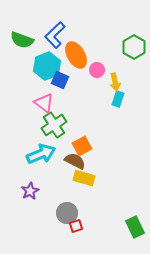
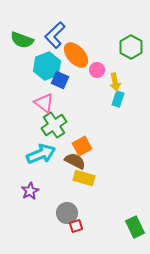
green hexagon: moved 3 px left
orange ellipse: rotated 12 degrees counterclockwise
